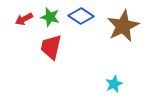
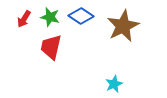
red arrow: rotated 30 degrees counterclockwise
